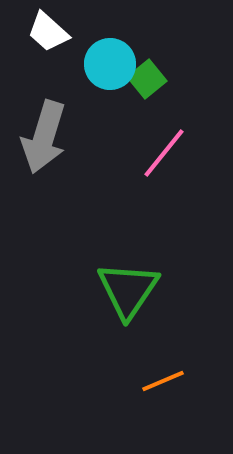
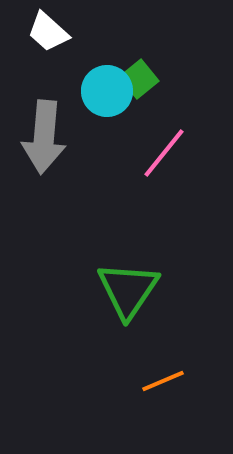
cyan circle: moved 3 px left, 27 px down
green square: moved 8 px left
gray arrow: rotated 12 degrees counterclockwise
